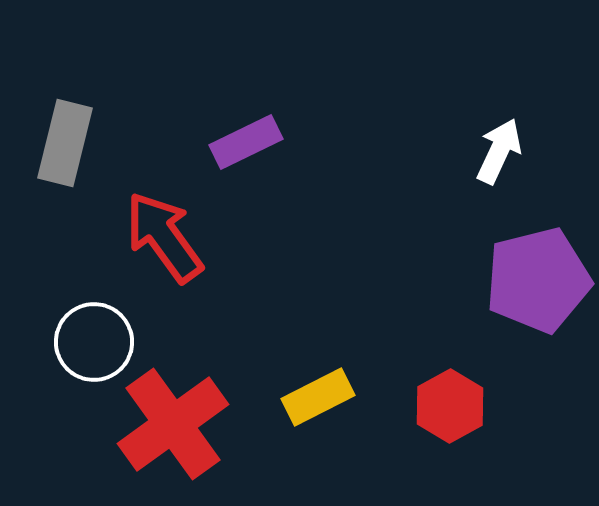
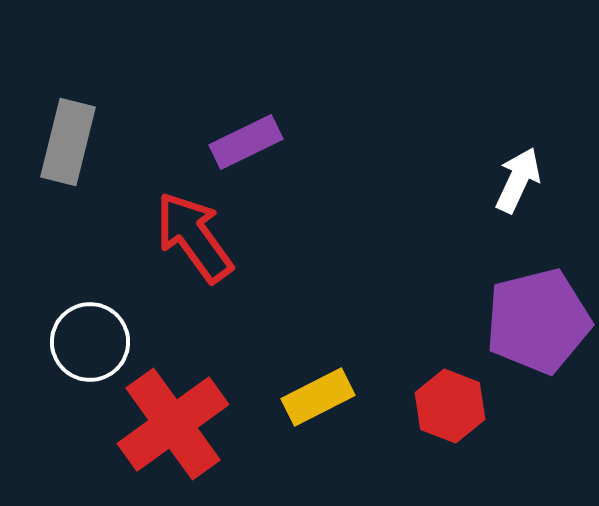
gray rectangle: moved 3 px right, 1 px up
white arrow: moved 19 px right, 29 px down
red arrow: moved 30 px right
purple pentagon: moved 41 px down
white circle: moved 4 px left
red hexagon: rotated 10 degrees counterclockwise
